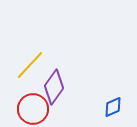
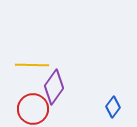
yellow line: moved 2 px right; rotated 48 degrees clockwise
blue diamond: rotated 30 degrees counterclockwise
